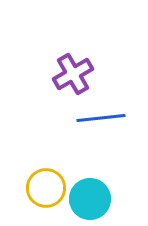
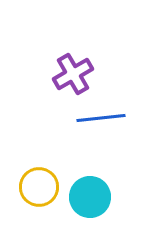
yellow circle: moved 7 px left, 1 px up
cyan circle: moved 2 px up
